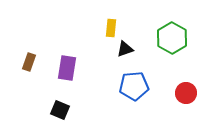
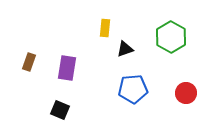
yellow rectangle: moved 6 px left
green hexagon: moved 1 px left, 1 px up
blue pentagon: moved 1 px left, 3 px down
